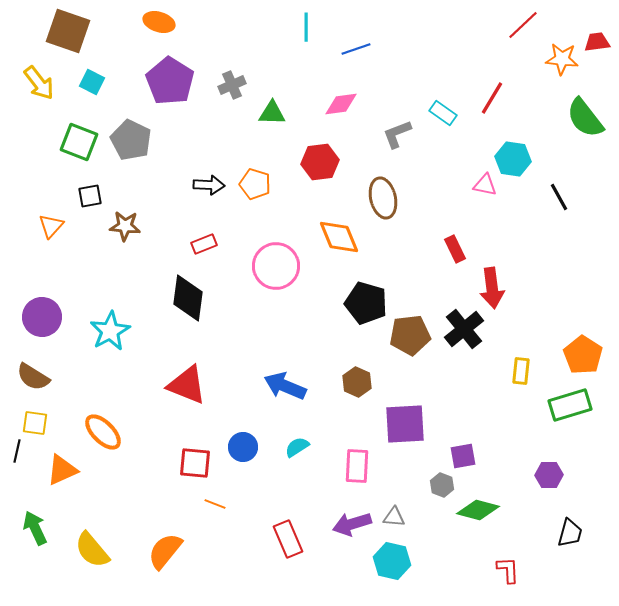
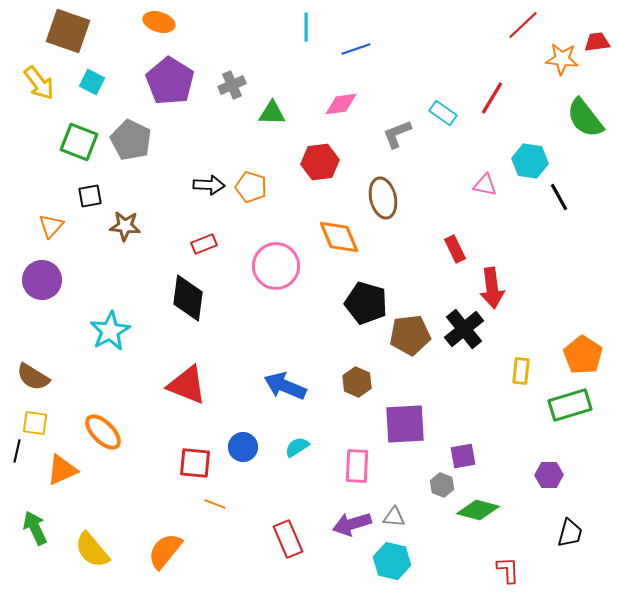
cyan hexagon at (513, 159): moved 17 px right, 2 px down
orange pentagon at (255, 184): moved 4 px left, 3 px down
purple circle at (42, 317): moved 37 px up
